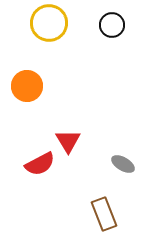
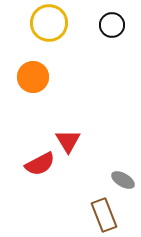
orange circle: moved 6 px right, 9 px up
gray ellipse: moved 16 px down
brown rectangle: moved 1 px down
